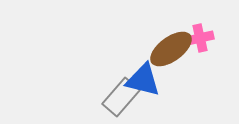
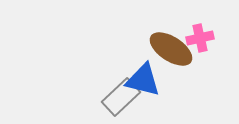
brown ellipse: rotated 69 degrees clockwise
gray rectangle: rotated 6 degrees clockwise
